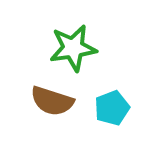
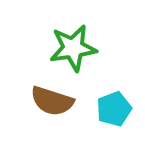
cyan pentagon: moved 2 px right, 1 px down
